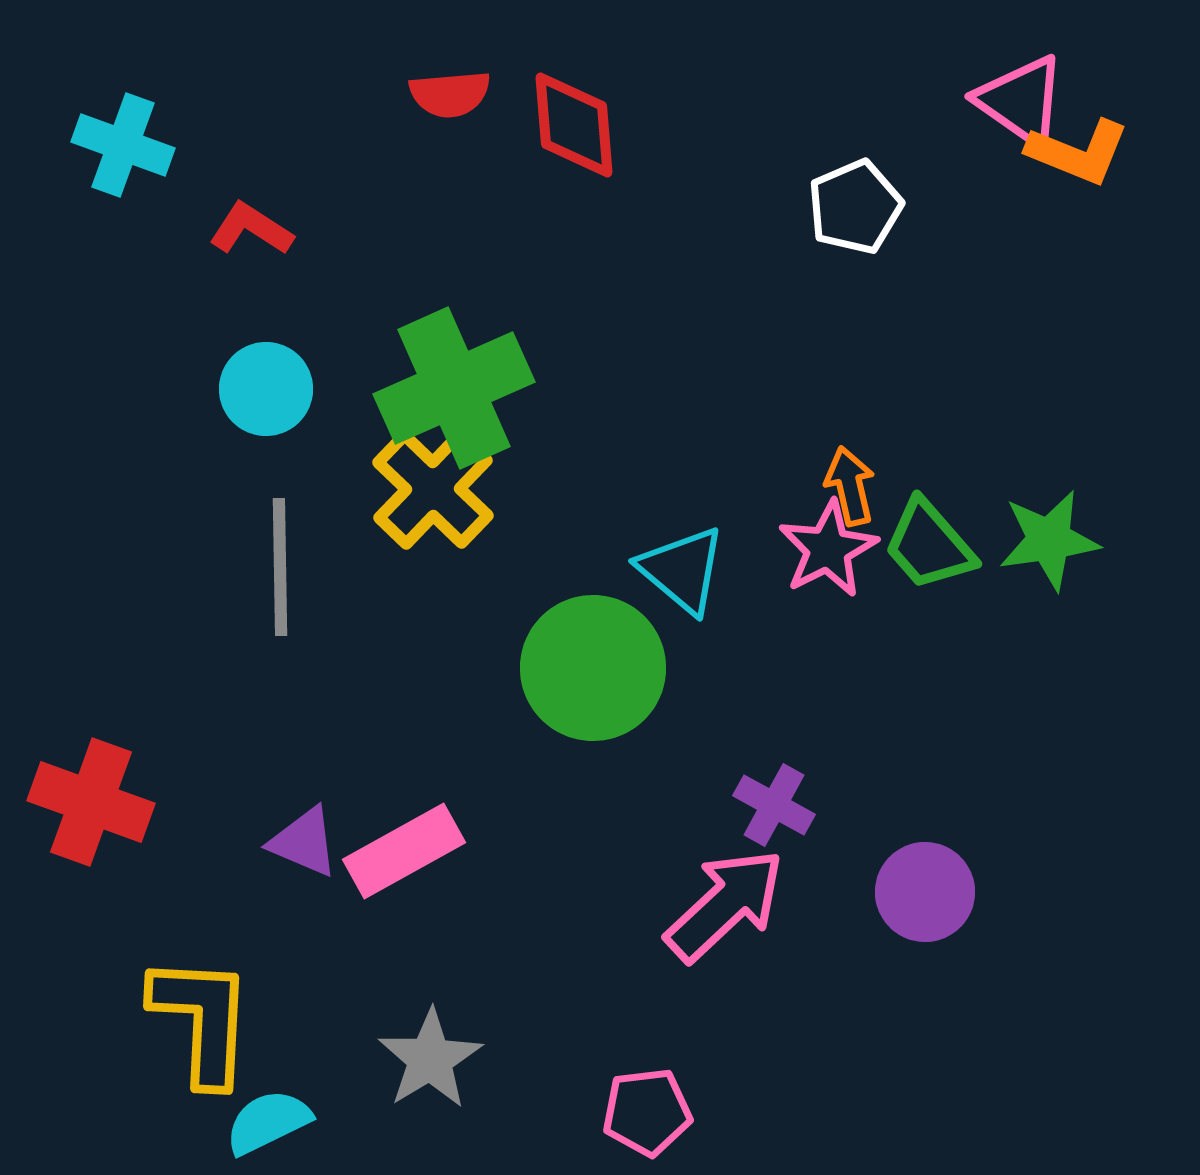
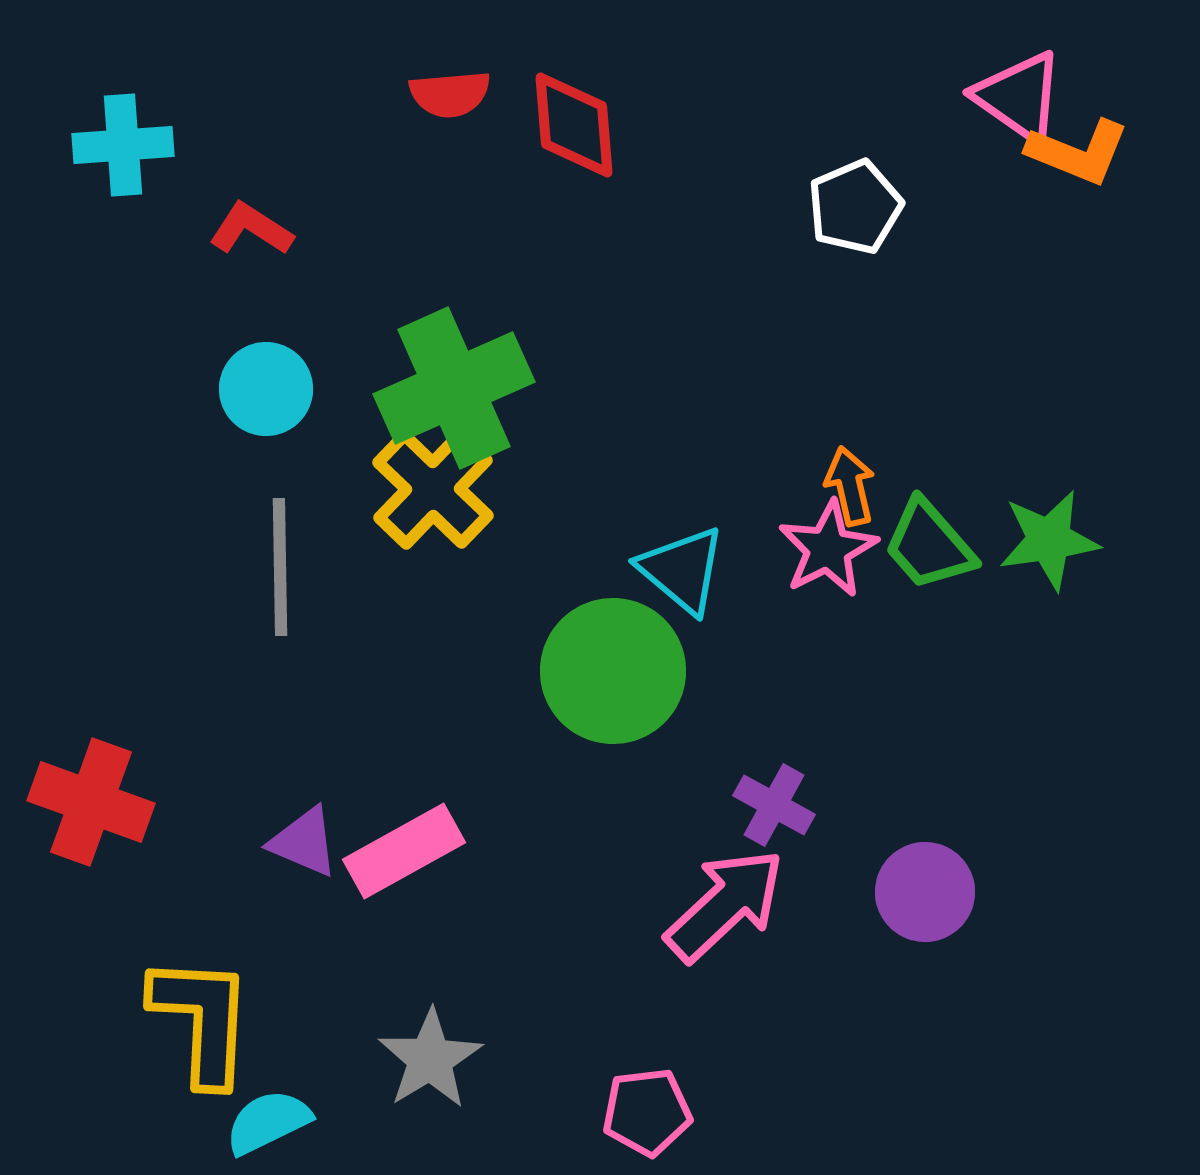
pink triangle: moved 2 px left, 4 px up
cyan cross: rotated 24 degrees counterclockwise
green circle: moved 20 px right, 3 px down
